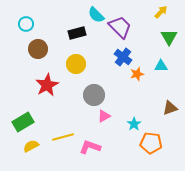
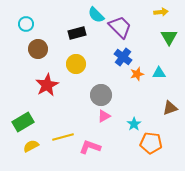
yellow arrow: rotated 40 degrees clockwise
cyan triangle: moved 2 px left, 7 px down
gray circle: moved 7 px right
